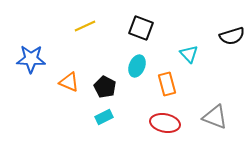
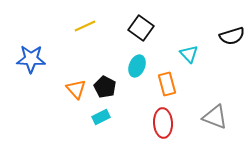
black square: rotated 15 degrees clockwise
orange triangle: moved 7 px right, 7 px down; rotated 25 degrees clockwise
cyan rectangle: moved 3 px left
red ellipse: moved 2 px left; rotated 76 degrees clockwise
